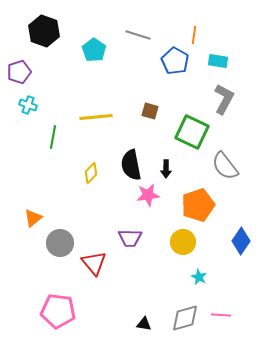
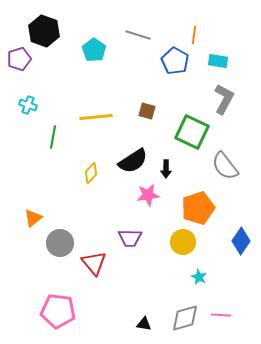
purple pentagon: moved 13 px up
brown square: moved 3 px left
black semicircle: moved 2 px right, 4 px up; rotated 112 degrees counterclockwise
orange pentagon: moved 3 px down
